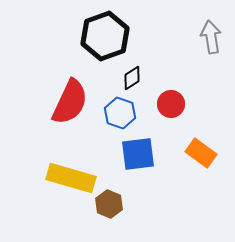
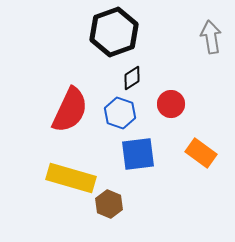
black hexagon: moved 9 px right, 4 px up
red semicircle: moved 8 px down
